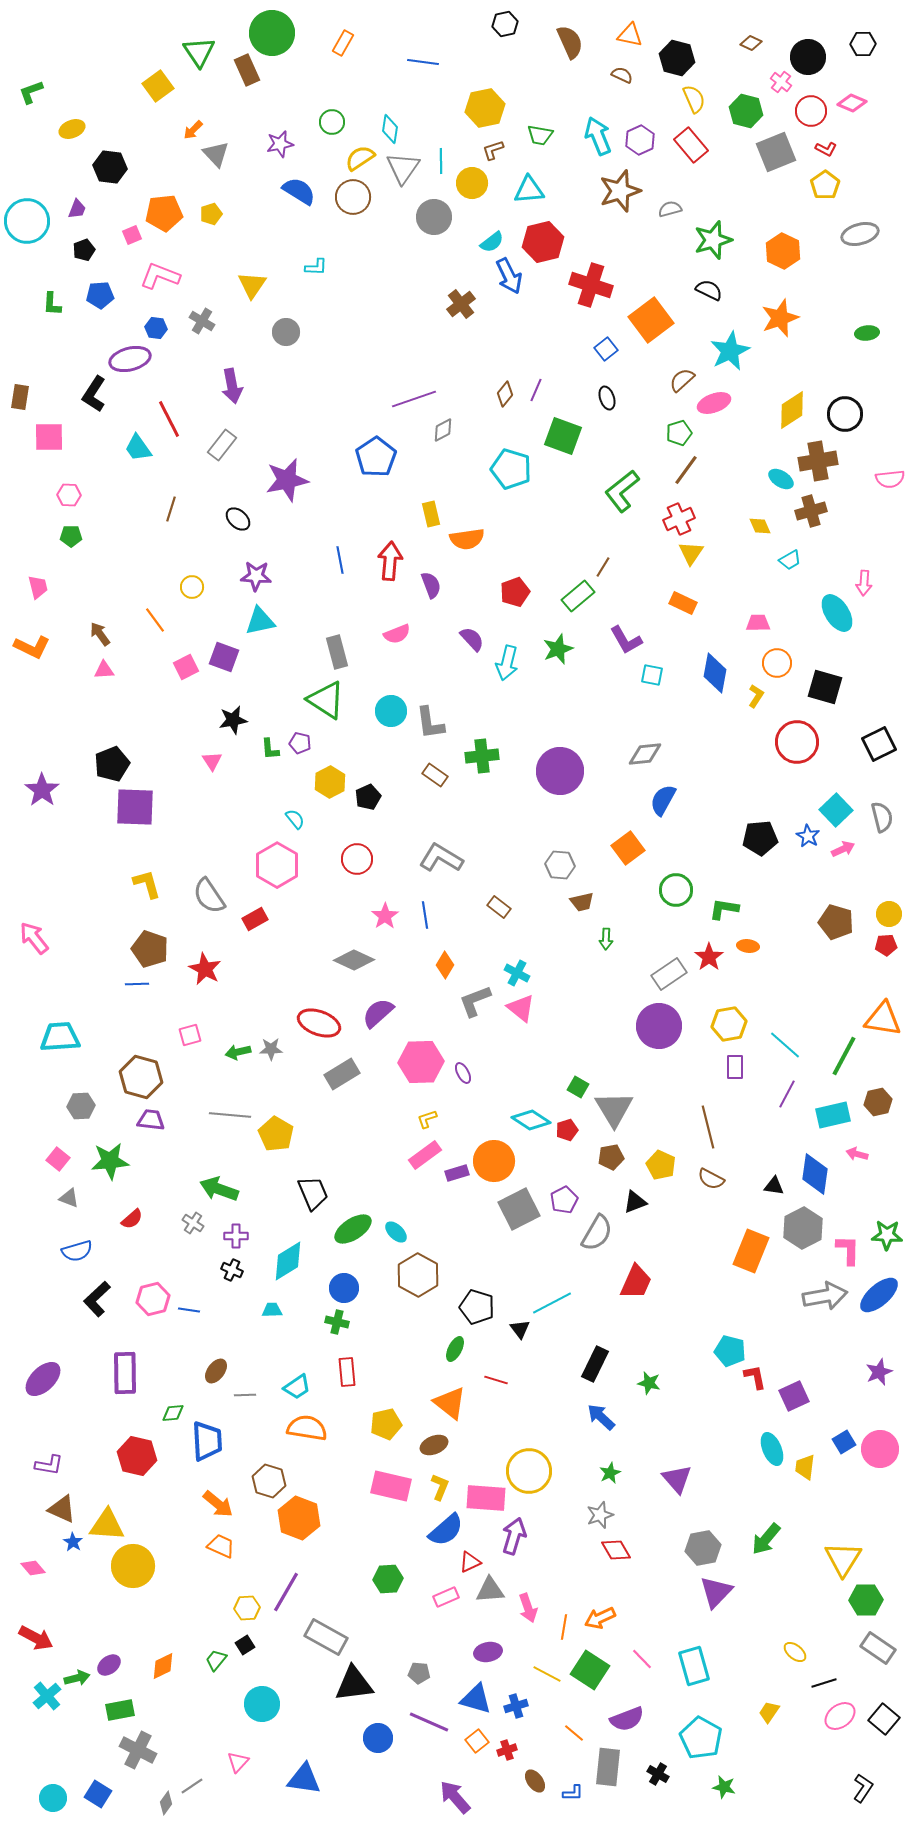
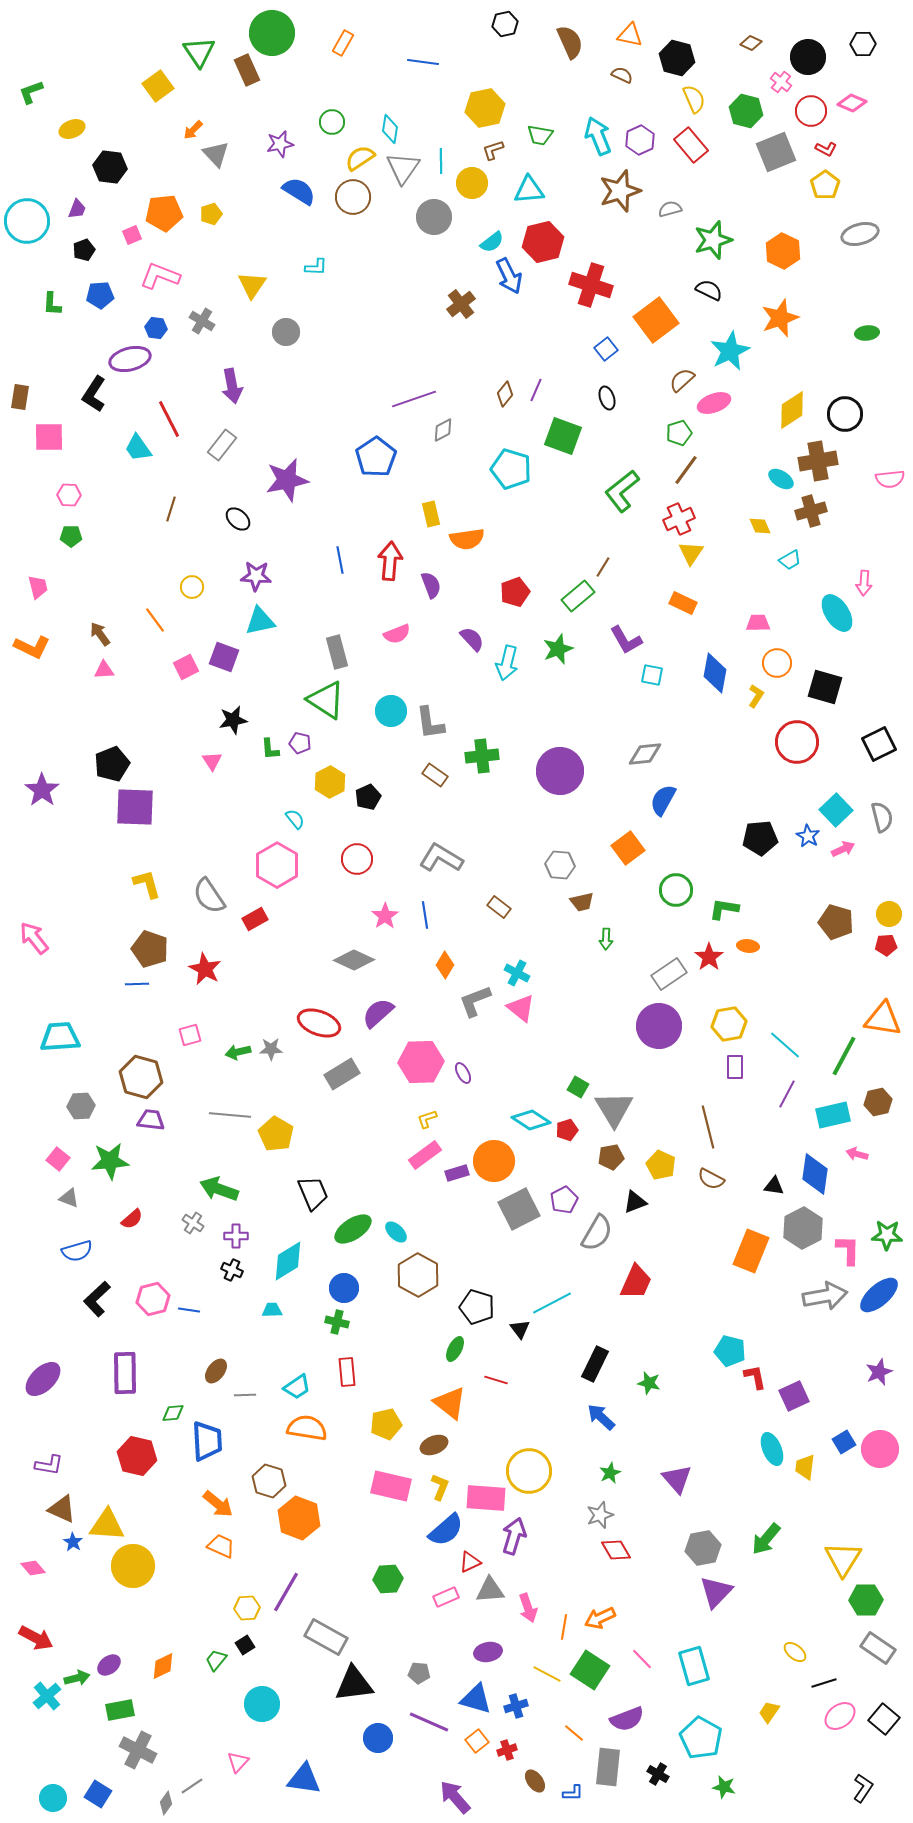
orange square at (651, 320): moved 5 px right
